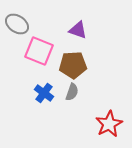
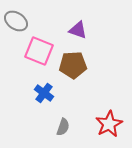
gray ellipse: moved 1 px left, 3 px up
gray semicircle: moved 9 px left, 35 px down
